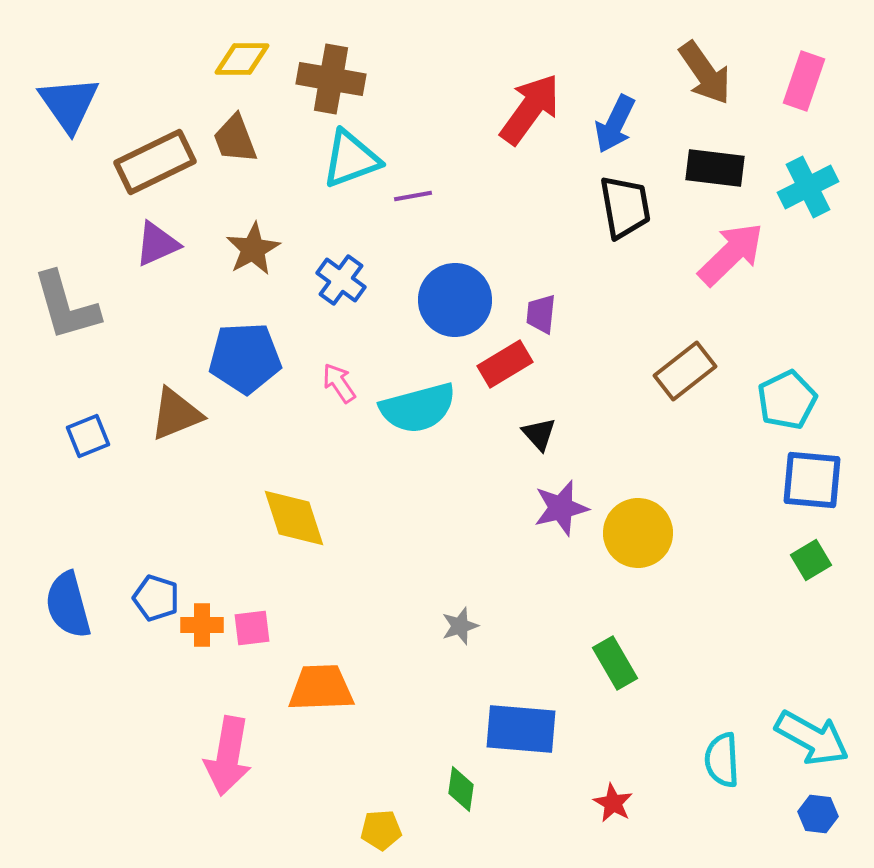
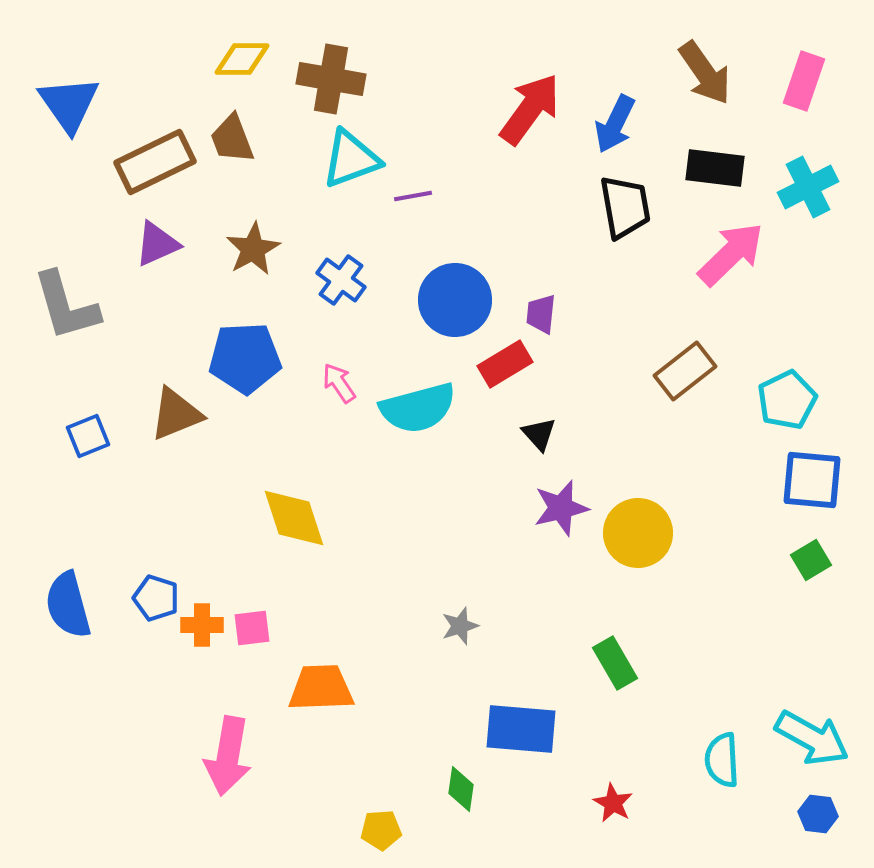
brown trapezoid at (235, 139): moved 3 px left
